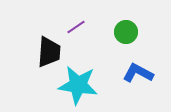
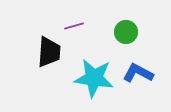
purple line: moved 2 px left, 1 px up; rotated 18 degrees clockwise
cyan star: moved 16 px right, 7 px up
